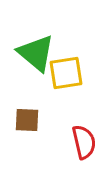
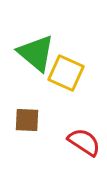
yellow square: rotated 33 degrees clockwise
red semicircle: rotated 44 degrees counterclockwise
